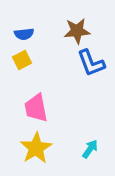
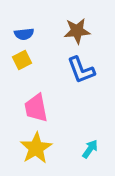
blue L-shape: moved 10 px left, 7 px down
